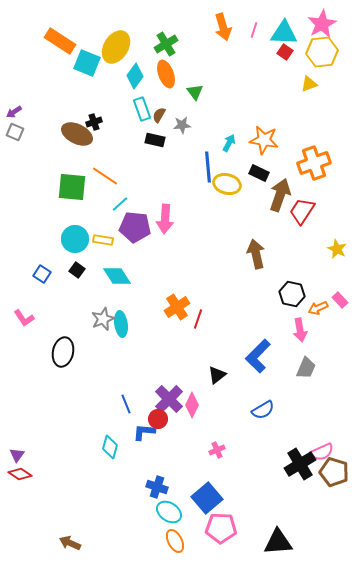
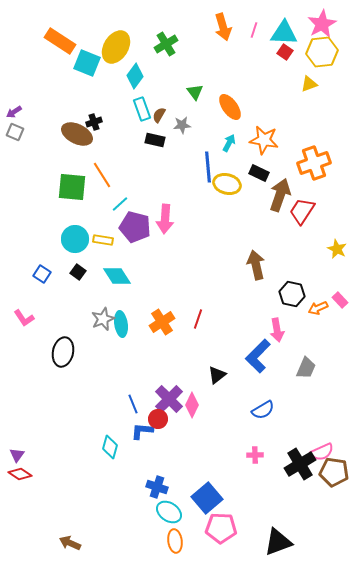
orange ellipse at (166, 74): moved 64 px right, 33 px down; rotated 16 degrees counterclockwise
orange line at (105, 176): moved 3 px left, 1 px up; rotated 24 degrees clockwise
purple pentagon at (135, 227): rotated 8 degrees clockwise
brown arrow at (256, 254): moved 11 px down
black square at (77, 270): moved 1 px right, 2 px down
orange cross at (177, 307): moved 15 px left, 15 px down
pink arrow at (300, 330): moved 23 px left
blue line at (126, 404): moved 7 px right
blue L-shape at (144, 432): moved 2 px left, 1 px up
pink cross at (217, 450): moved 38 px right, 5 px down; rotated 21 degrees clockwise
brown pentagon at (334, 472): rotated 8 degrees counterclockwise
orange ellipse at (175, 541): rotated 20 degrees clockwise
black triangle at (278, 542): rotated 16 degrees counterclockwise
